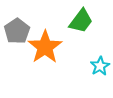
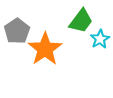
orange star: moved 2 px down
cyan star: moved 27 px up
